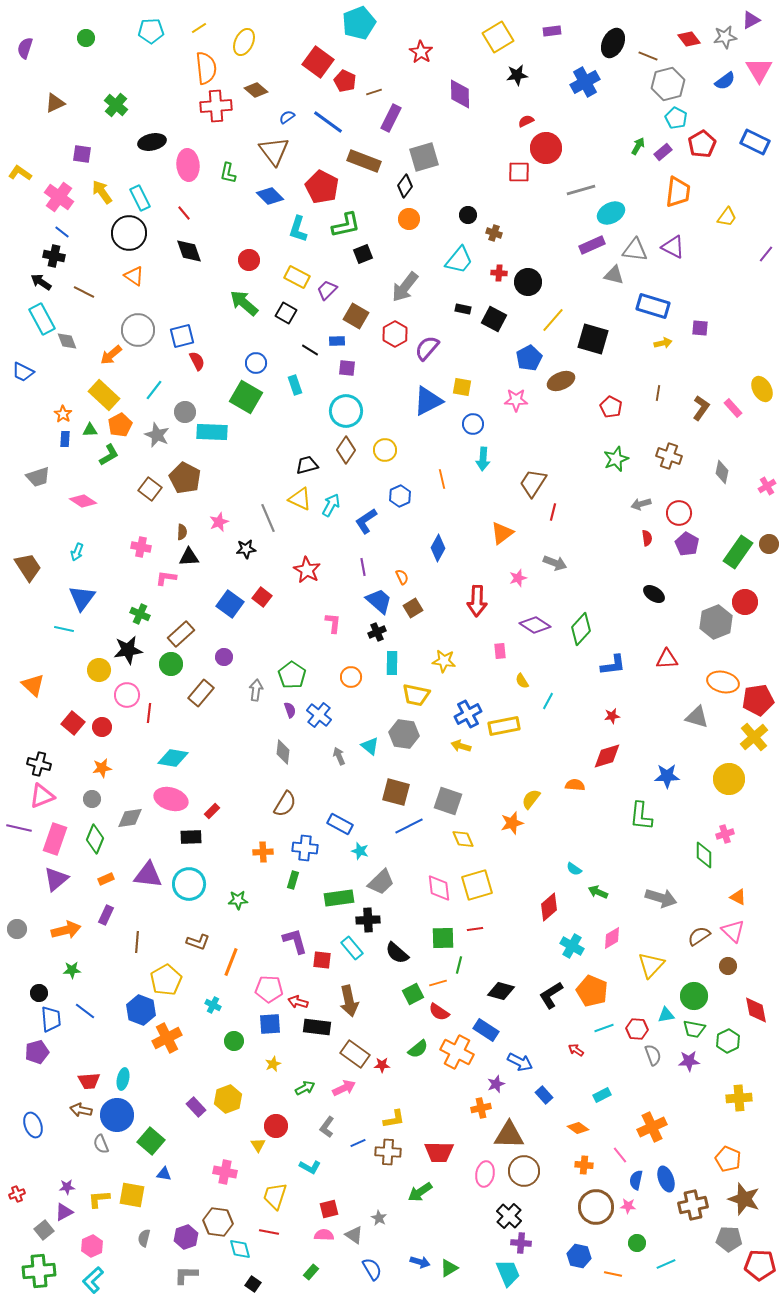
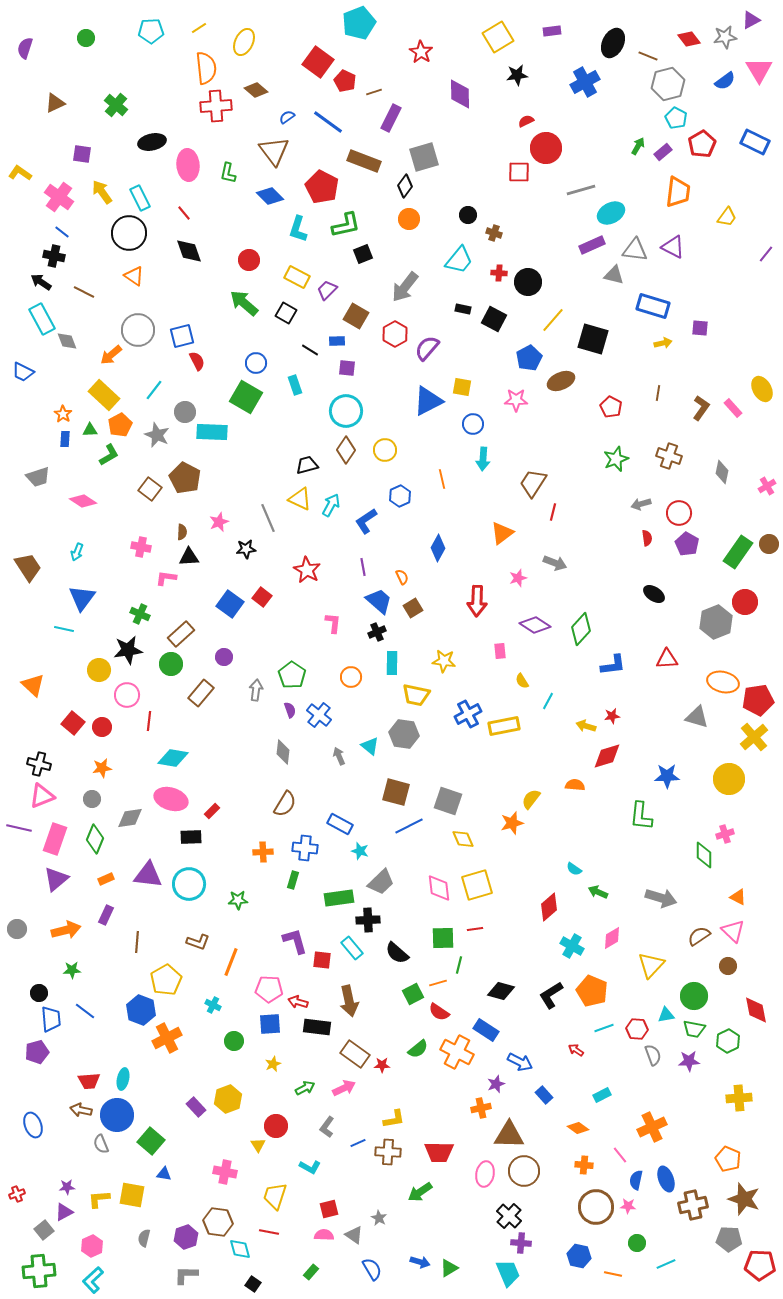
red line at (149, 713): moved 8 px down
yellow arrow at (461, 746): moved 125 px right, 20 px up
